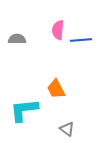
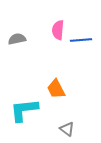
gray semicircle: rotated 12 degrees counterclockwise
